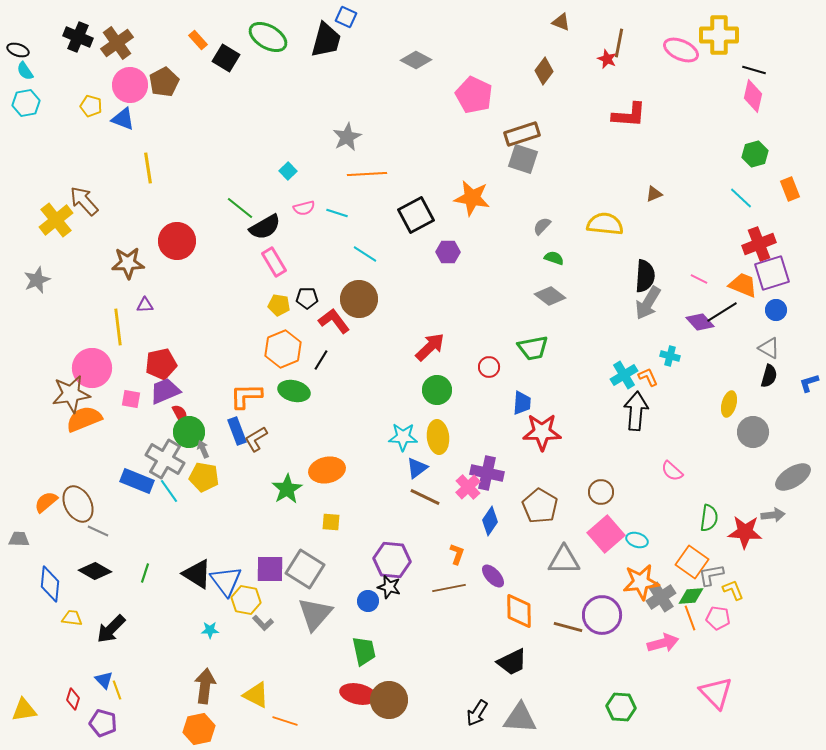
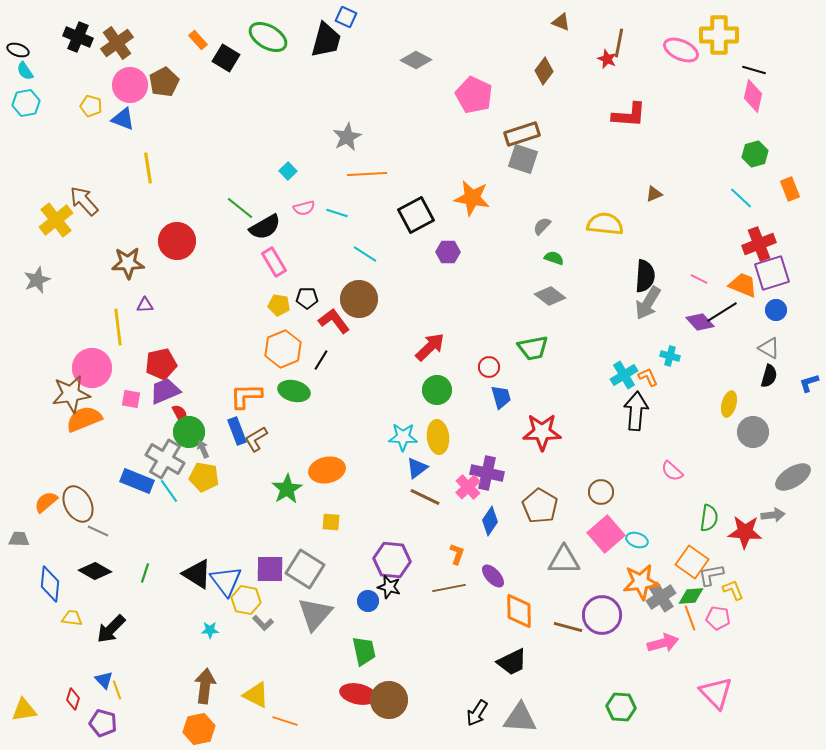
blue trapezoid at (522, 403): moved 21 px left, 6 px up; rotated 20 degrees counterclockwise
